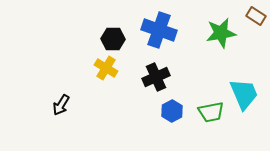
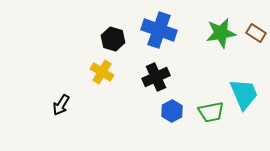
brown rectangle: moved 17 px down
black hexagon: rotated 15 degrees clockwise
yellow cross: moved 4 px left, 4 px down
